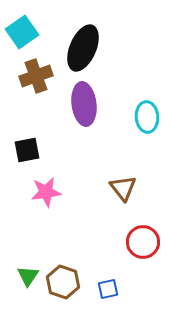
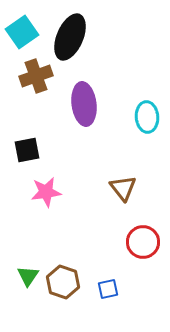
black ellipse: moved 13 px left, 11 px up
